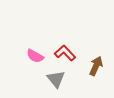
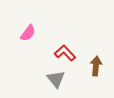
pink semicircle: moved 7 px left, 23 px up; rotated 84 degrees counterclockwise
brown arrow: rotated 18 degrees counterclockwise
